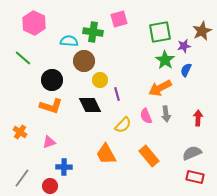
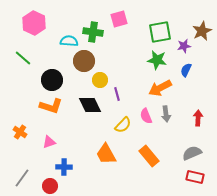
green star: moved 8 px left; rotated 24 degrees counterclockwise
